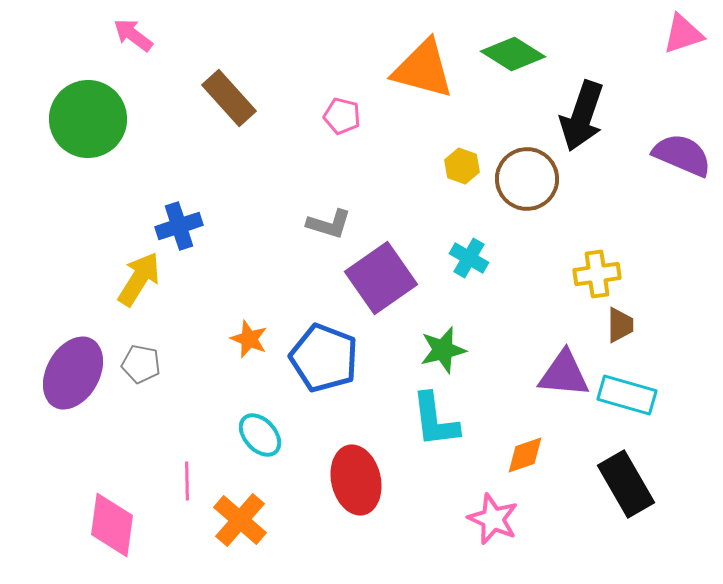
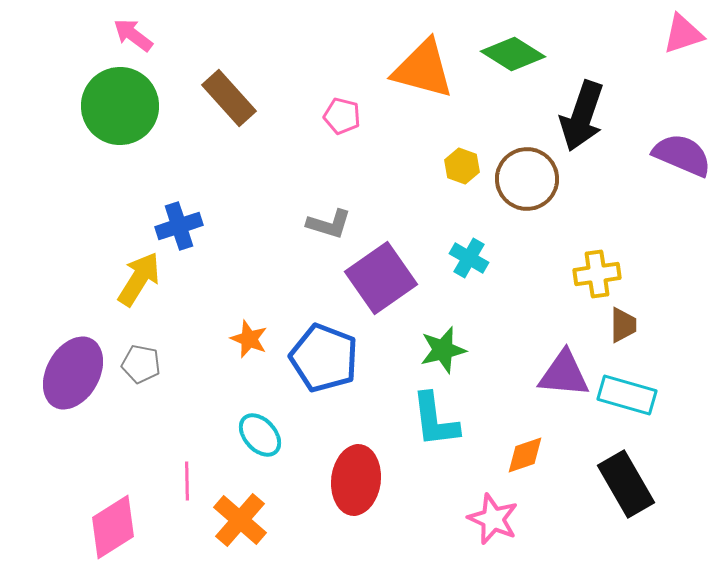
green circle: moved 32 px right, 13 px up
brown trapezoid: moved 3 px right
red ellipse: rotated 20 degrees clockwise
pink diamond: moved 1 px right, 2 px down; rotated 50 degrees clockwise
